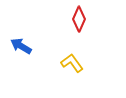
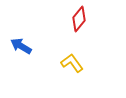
red diamond: rotated 15 degrees clockwise
